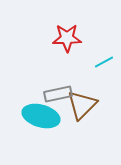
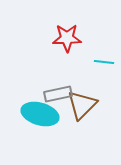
cyan line: rotated 36 degrees clockwise
cyan ellipse: moved 1 px left, 2 px up
